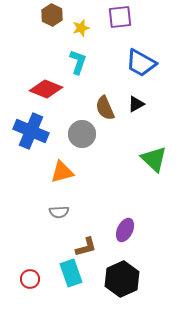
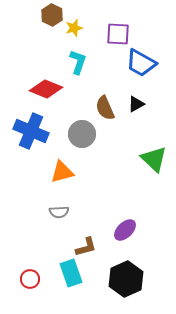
purple square: moved 2 px left, 17 px down; rotated 10 degrees clockwise
yellow star: moved 7 px left
purple ellipse: rotated 20 degrees clockwise
black hexagon: moved 4 px right
